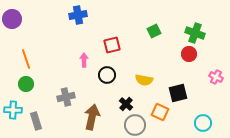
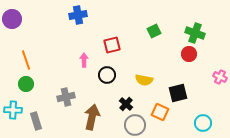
orange line: moved 1 px down
pink cross: moved 4 px right
